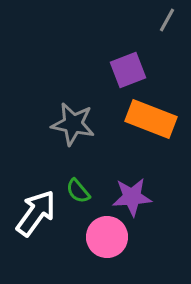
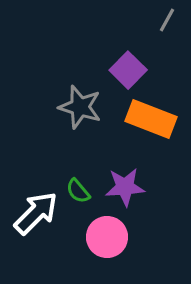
purple square: rotated 24 degrees counterclockwise
gray star: moved 7 px right, 17 px up; rotated 6 degrees clockwise
purple star: moved 7 px left, 10 px up
white arrow: rotated 9 degrees clockwise
